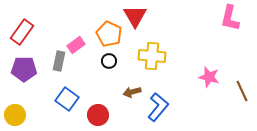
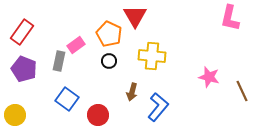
purple pentagon: rotated 20 degrees clockwise
brown arrow: rotated 60 degrees counterclockwise
